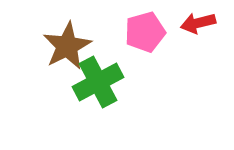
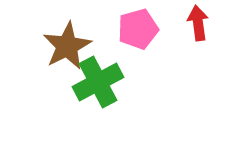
red arrow: rotated 96 degrees clockwise
pink pentagon: moved 7 px left, 3 px up
